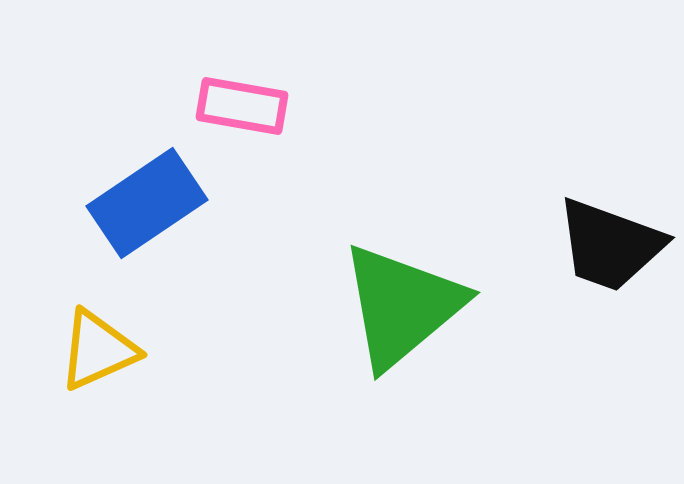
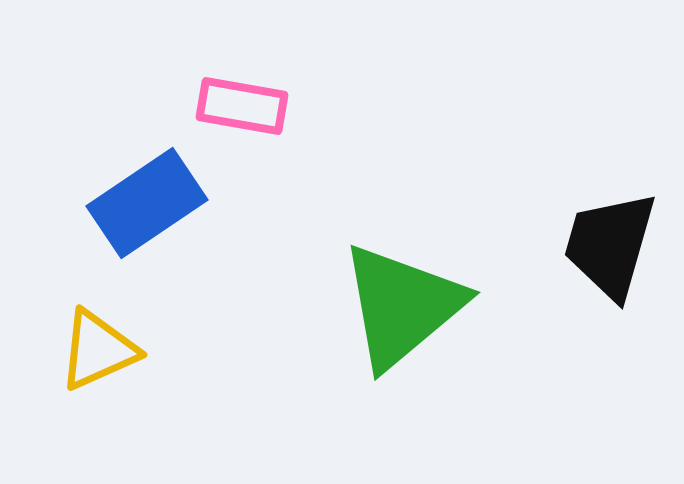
black trapezoid: rotated 86 degrees clockwise
